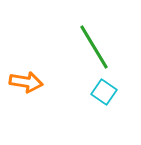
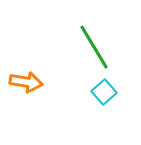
cyan square: rotated 15 degrees clockwise
